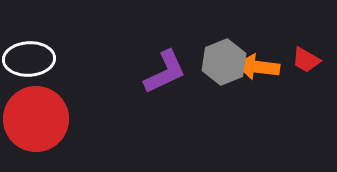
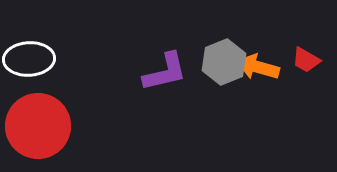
orange arrow: rotated 9 degrees clockwise
purple L-shape: rotated 12 degrees clockwise
red circle: moved 2 px right, 7 px down
